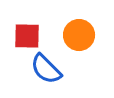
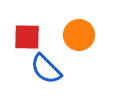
red square: moved 1 px down
